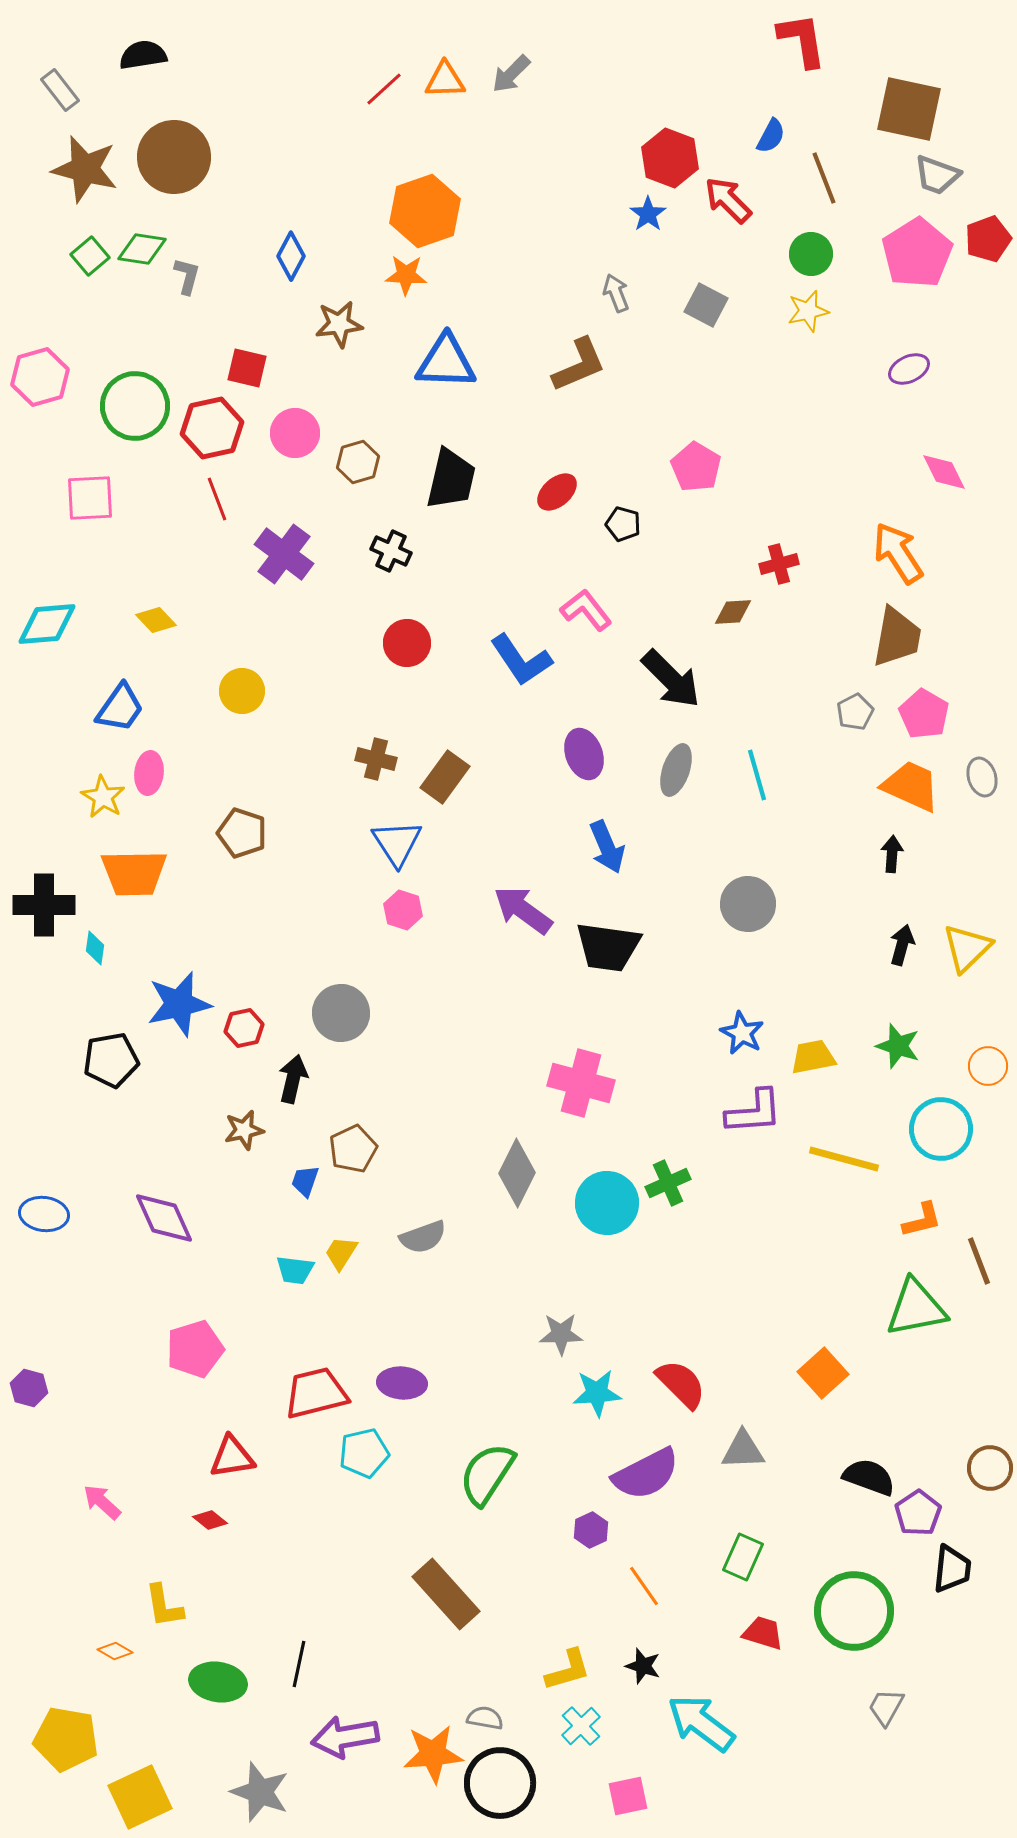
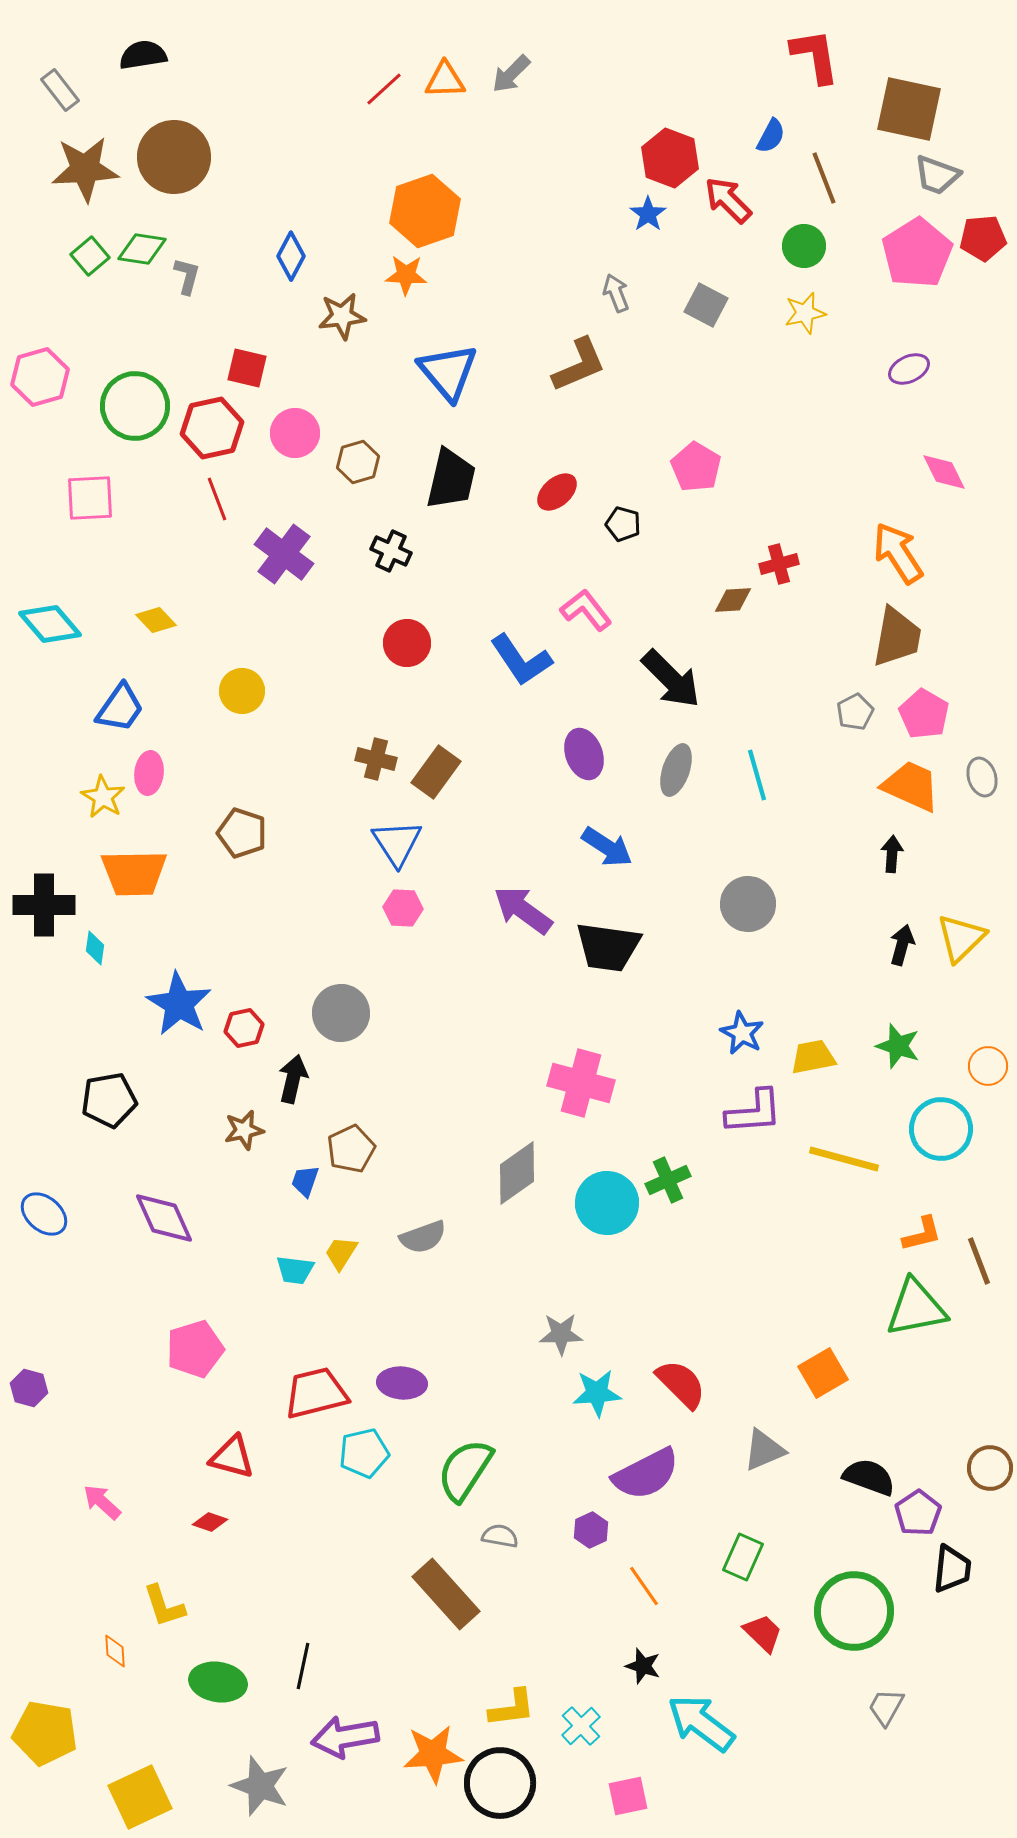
red L-shape at (802, 40): moved 13 px right, 16 px down
brown star at (85, 169): rotated 18 degrees counterclockwise
red pentagon at (988, 239): moved 5 px left, 1 px up; rotated 15 degrees clockwise
green circle at (811, 254): moved 7 px left, 8 px up
yellow star at (808, 311): moved 3 px left, 2 px down
brown star at (339, 324): moved 3 px right, 8 px up
blue triangle at (446, 362): moved 2 px right, 10 px down; rotated 48 degrees clockwise
brown diamond at (733, 612): moved 12 px up
cyan diamond at (47, 624): moved 3 px right; rotated 54 degrees clockwise
brown rectangle at (445, 777): moved 9 px left, 5 px up
blue arrow at (607, 847): rotated 34 degrees counterclockwise
pink hexagon at (403, 910): moved 2 px up; rotated 15 degrees counterclockwise
yellow triangle at (967, 948): moved 6 px left, 10 px up
blue star at (179, 1004): rotated 28 degrees counterclockwise
black pentagon at (111, 1060): moved 2 px left, 40 px down
brown pentagon at (353, 1149): moved 2 px left
gray diamond at (517, 1173): rotated 28 degrees clockwise
green cross at (668, 1183): moved 3 px up
blue ellipse at (44, 1214): rotated 33 degrees clockwise
orange L-shape at (922, 1220): moved 14 px down
orange square at (823, 1373): rotated 12 degrees clockwise
gray triangle at (743, 1450): moved 21 px right; rotated 21 degrees counterclockwise
red triangle at (232, 1457): rotated 24 degrees clockwise
green semicircle at (487, 1474): moved 22 px left, 4 px up
red diamond at (210, 1520): moved 2 px down; rotated 20 degrees counterclockwise
yellow L-shape at (164, 1606): rotated 9 degrees counterclockwise
red trapezoid at (763, 1633): rotated 27 degrees clockwise
orange diamond at (115, 1651): rotated 56 degrees clockwise
black line at (299, 1664): moved 4 px right, 2 px down
yellow L-shape at (568, 1670): moved 56 px left, 38 px down; rotated 9 degrees clockwise
gray semicircle at (485, 1718): moved 15 px right, 182 px up
yellow pentagon at (66, 1739): moved 21 px left, 6 px up
gray star at (260, 1792): moved 6 px up
